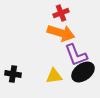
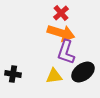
red cross: rotated 21 degrees counterclockwise
purple L-shape: moved 10 px left, 3 px up; rotated 40 degrees clockwise
